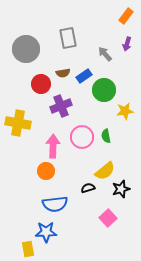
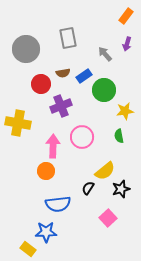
green semicircle: moved 13 px right
black semicircle: rotated 40 degrees counterclockwise
blue semicircle: moved 3 px right
yellow rectangle: rotated 42 degrees counterclockwise
